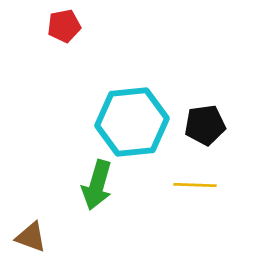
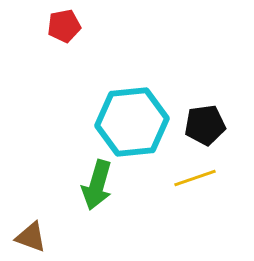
yellow line: moved 7 px up; rotated 21 degrees counterclockwise
